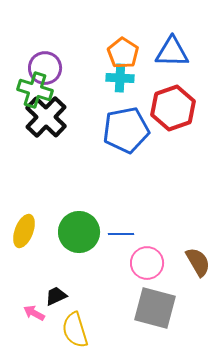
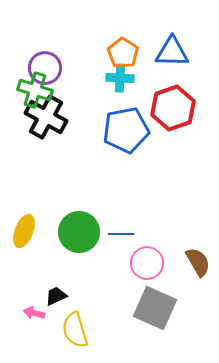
black cross: rotated 15 degrees counterclockwise
gray square: rotated 9 degrees clockwise
pink arrow: rotated 15 degrees counterclockwise
